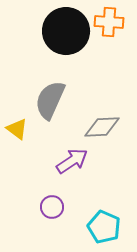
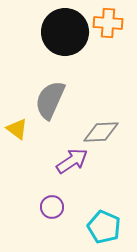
orange cross: moved 1 px left, 1 px down
black circle: moved 1 px left, 1 px down
gray diamond: moved 1 px left, 5 px down
